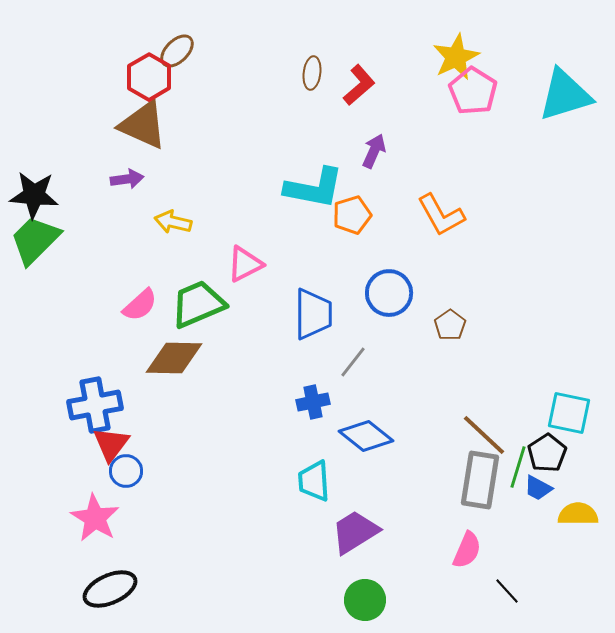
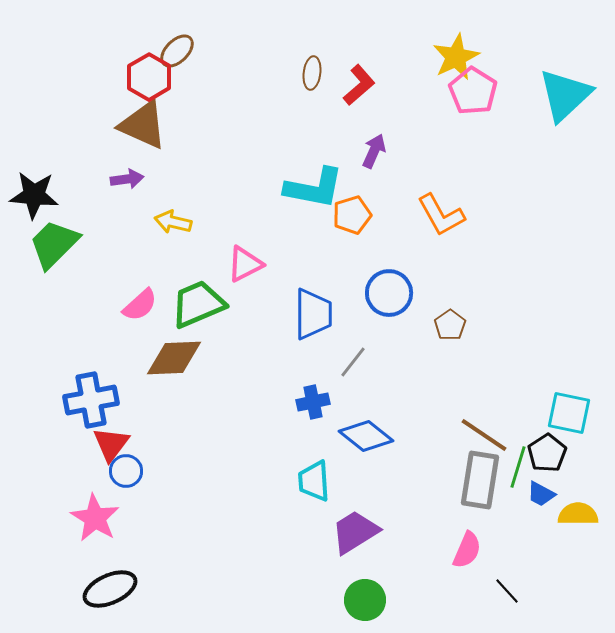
cyan triangle at (565, 95): rotated 26 degrees counterclockwise
green trapezoid at (35, 240): moved 19 px right, 4 px down
brown diamond at (174, 358): rotated 4 degrees counterclockwise
blue cross at (95, 405): moved 4 px left, 5 px up
brown line at (484, 435): rotated 9 degrees counterclockwise
blue trapezoid at (538, 488): moved 3 px right, 6 px down
